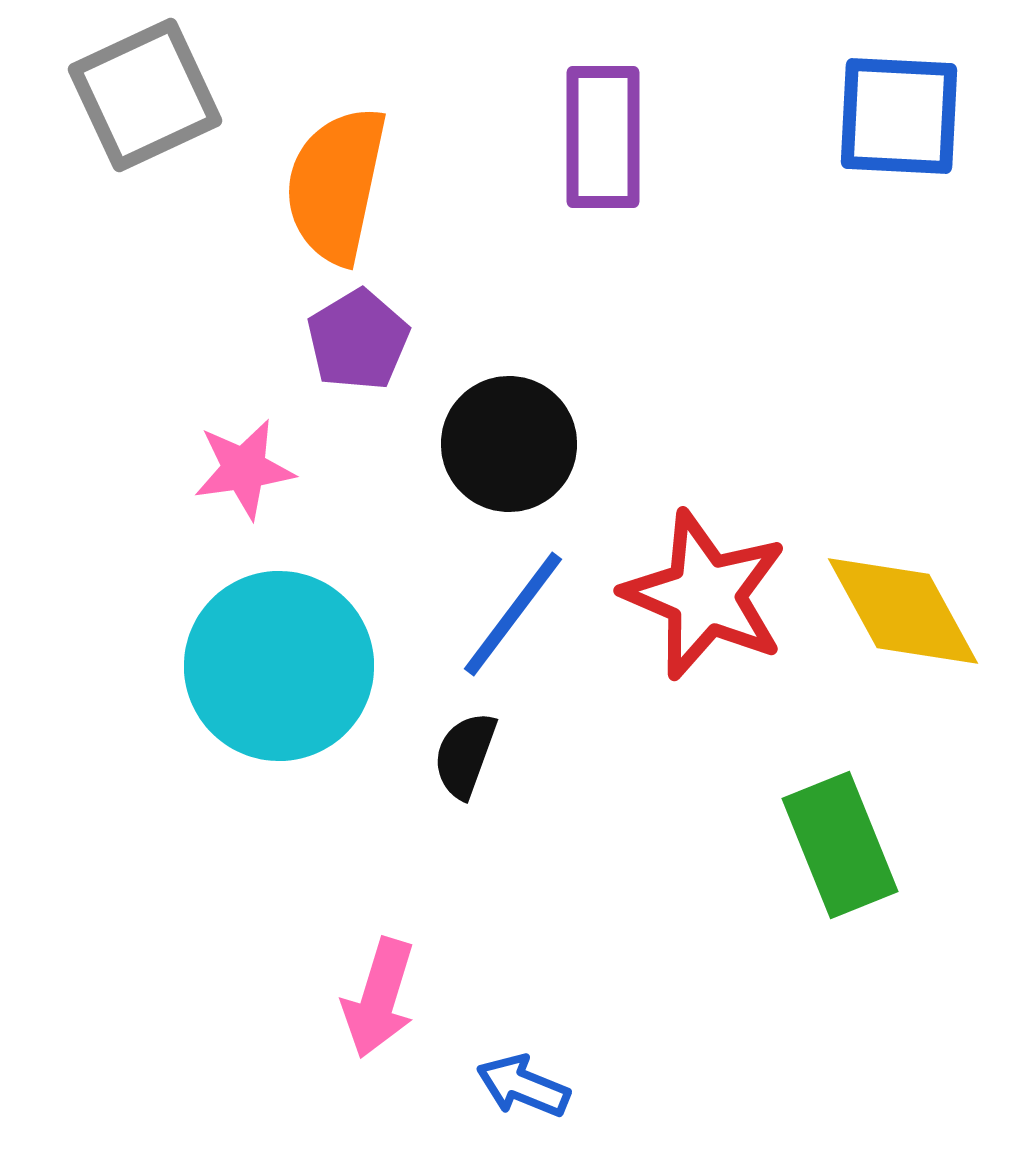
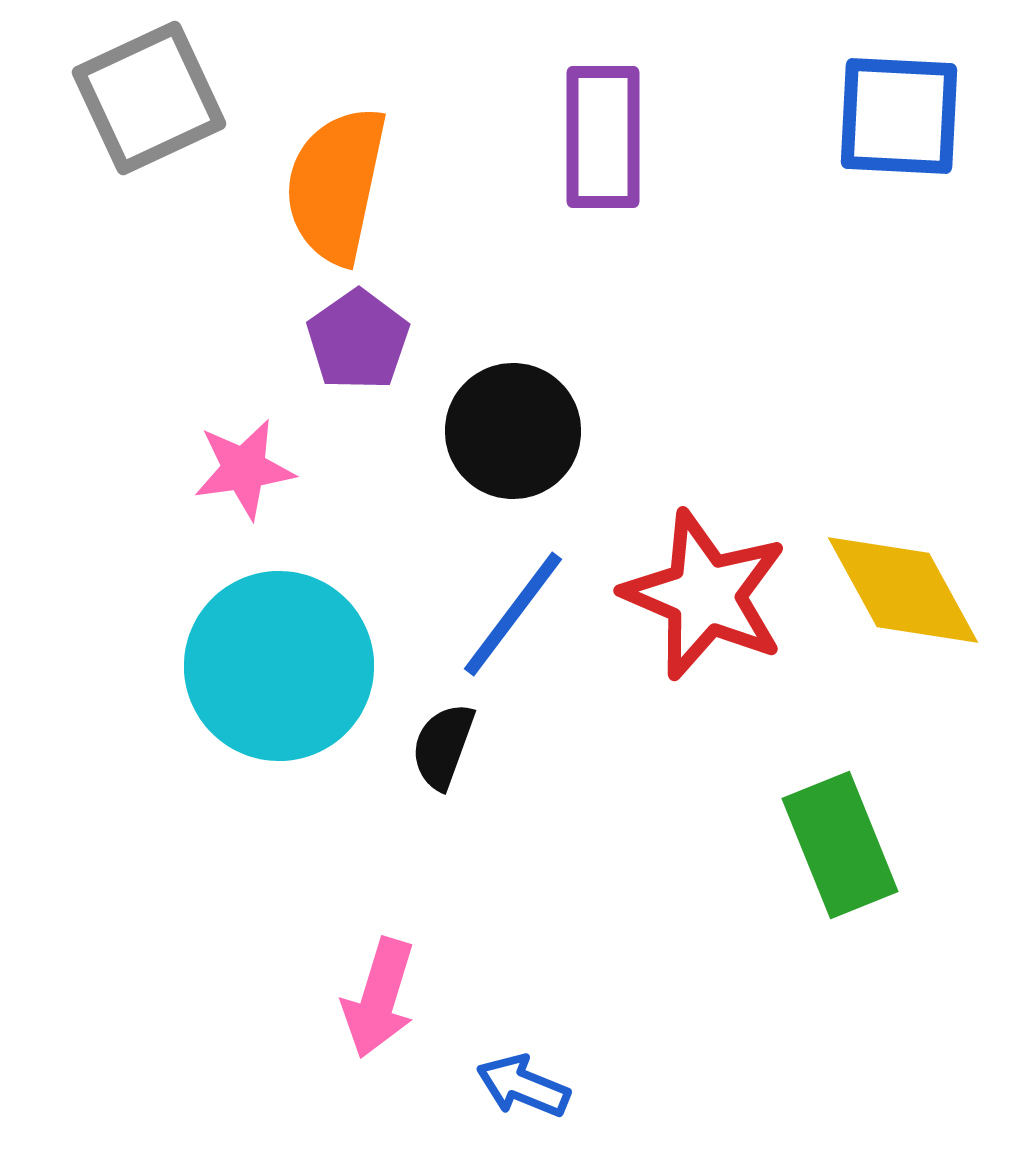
gray square: moved 4 px right, 3 px down
purple pentagon: rotated 4 degrees counterclockwise
black circle: moved 4 px right, 13 px up
yellow diamond: moved 21 px up
black semicircle: moved 22 px left, 9 px up
